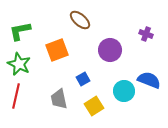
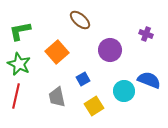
orange square: moved 2 px down; rotated 20 degrees counterclockwise
gray trapezoid: moved 2 px left, 2 px up
